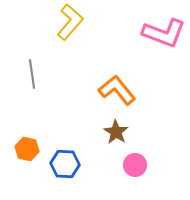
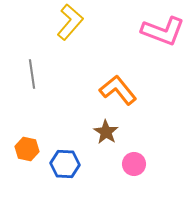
pink L-shape: moved 1 px left, 2 px up
orange L-shape: moved 1 px right
brown star: moved 10 px left
pink circle: moved 1 px left, 1 px up
